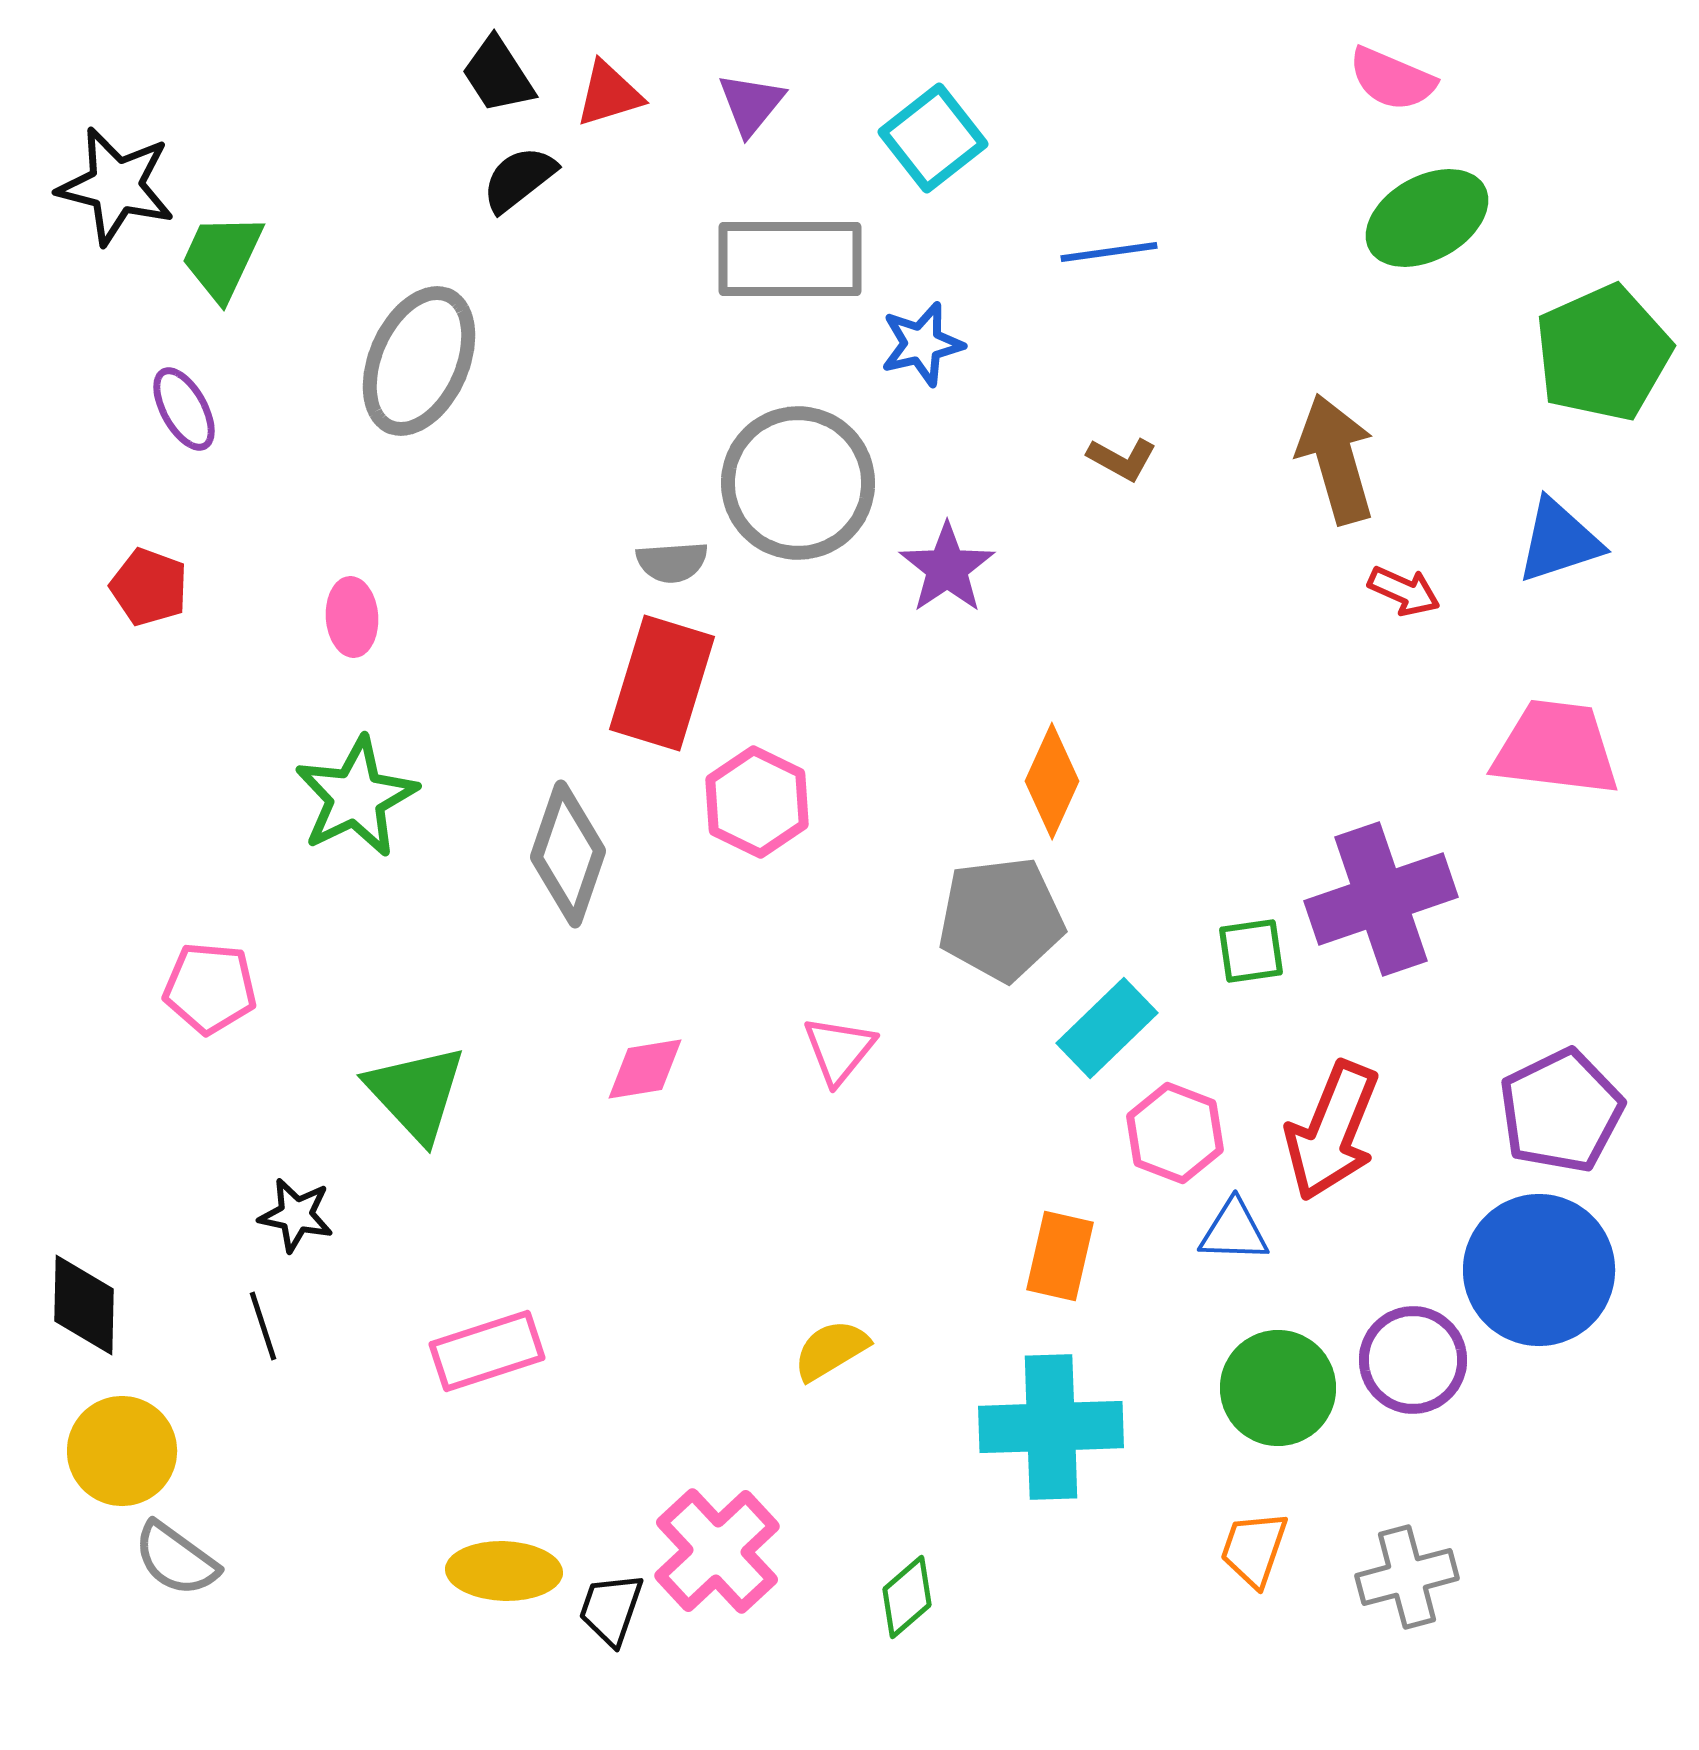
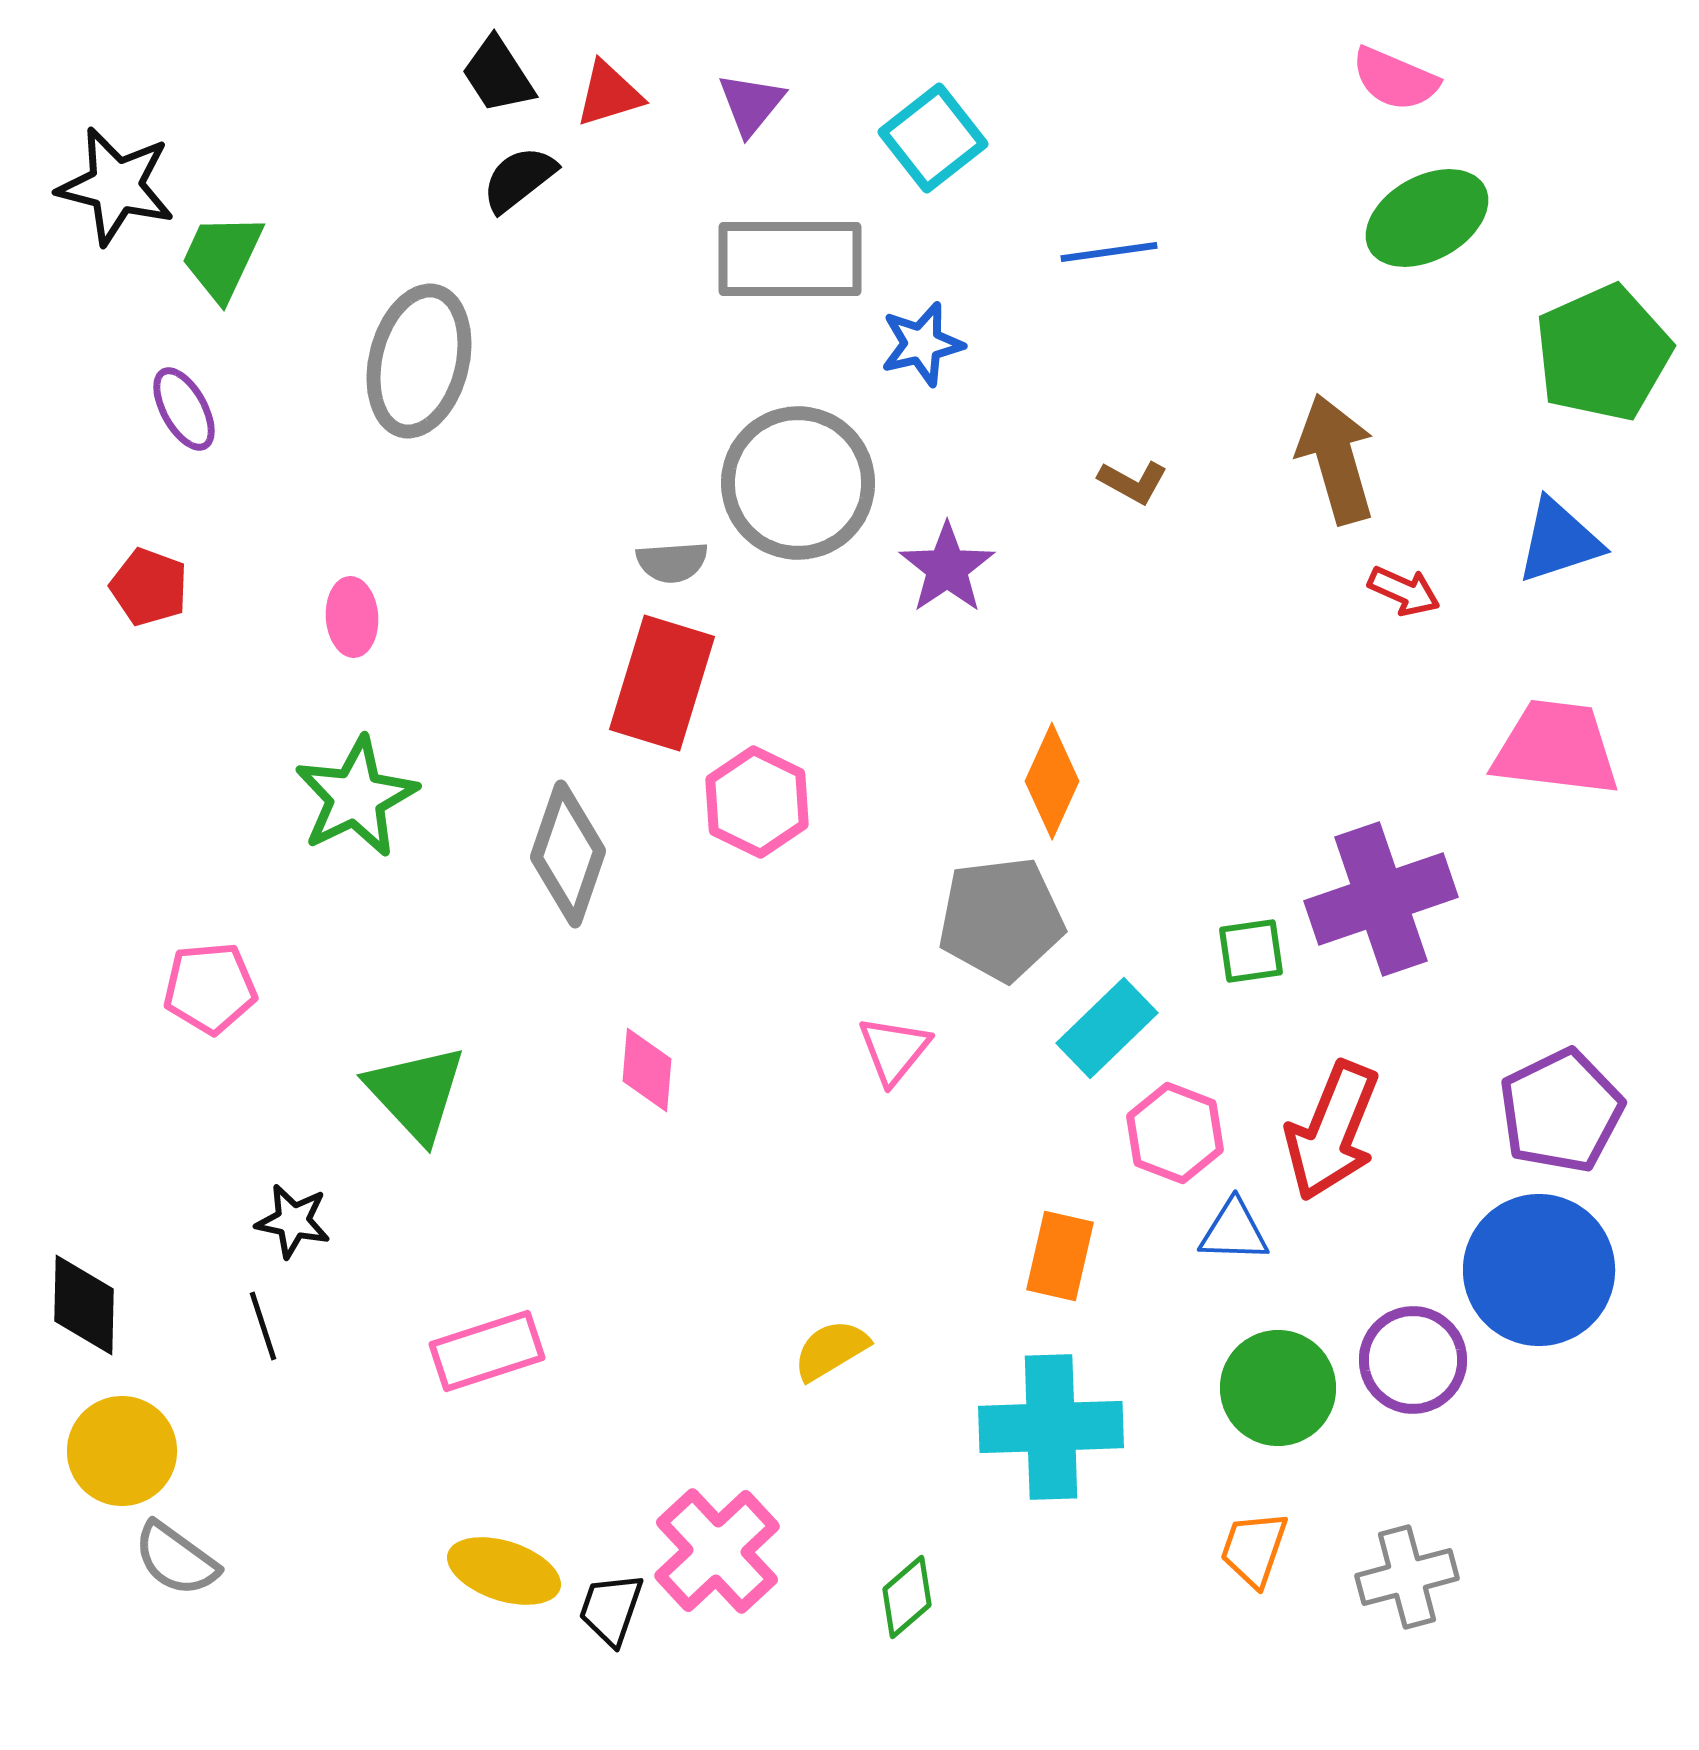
pink semicircle at (1392, 79): moved 3 px right
gray ellipse at (419, 361): rotated 10 degrees counterclockwise
brown L-shape at (1122, 459): moved 11 px right, 23 px down
pink pentagon at (210, 988): rotated 10 degrees counterclockwise
pink triangle at (839, 1050): moved 55 px right
pink diamond at (645, 1069): moved 2 px right, 1 px down; rotated 76 degrees counterclockwise
black star at (296, 1215): moved 3 px left, 6 px down
yellow ellipse at (504, 1571): rotated 16 degrees clockwise
